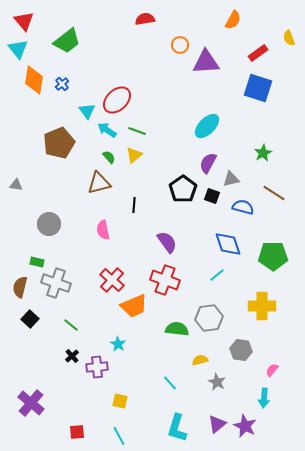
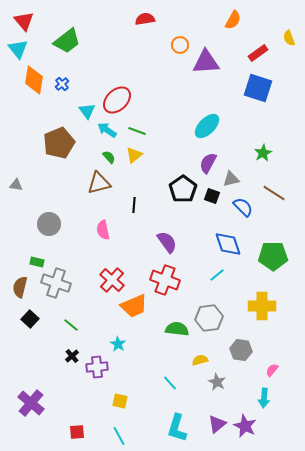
blue semicircle at (243, 207): rotated 30 degrees clockwise
